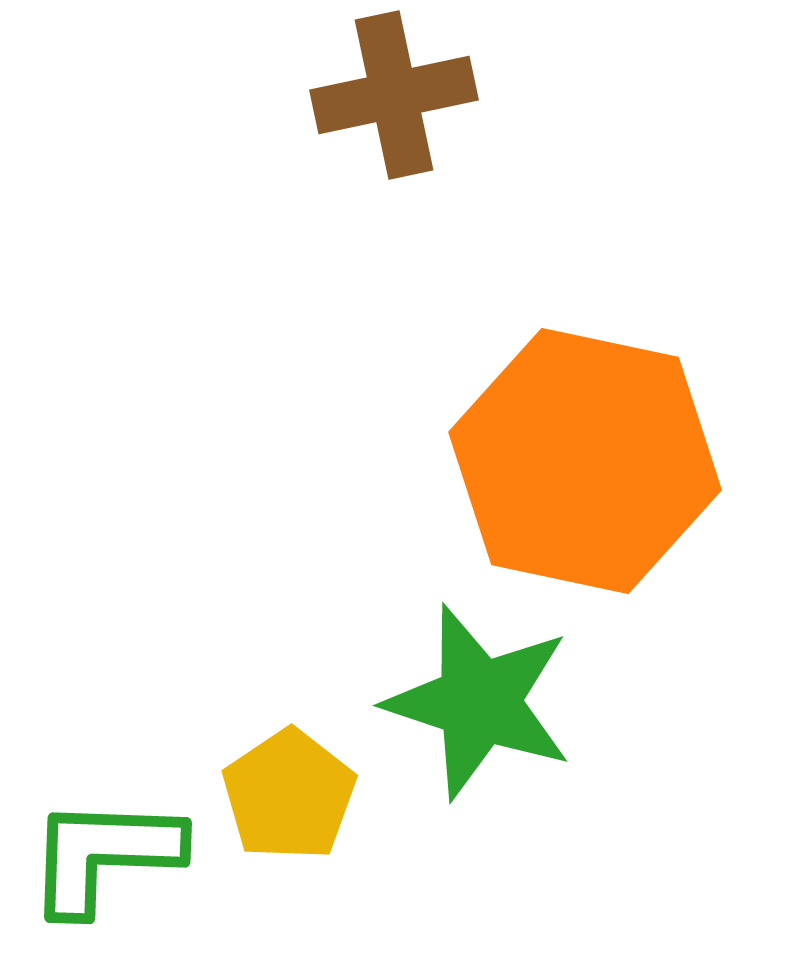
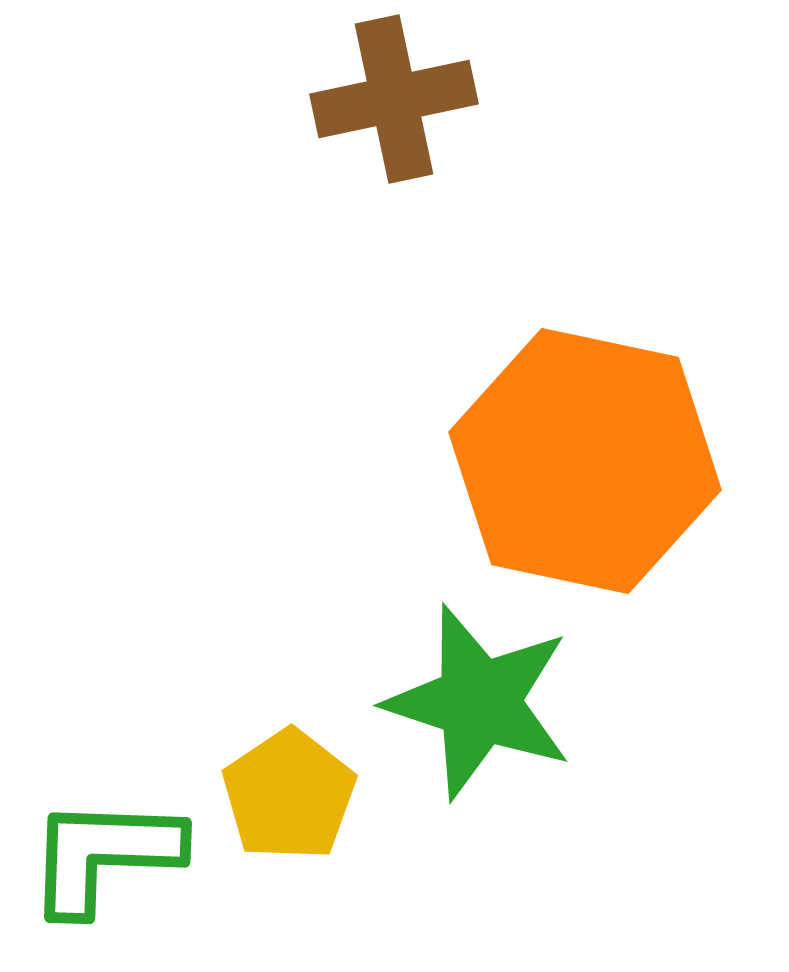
brown cross: moved 4 px down
